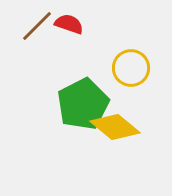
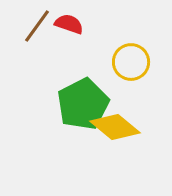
brown line: rotated 9 degrees counterclockwise
yellow circle: moved 6 px up
